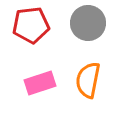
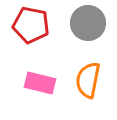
red pentagon: rotated 18 degrees clockwise
pink rectangle: rotated 32 degrees clockwise
